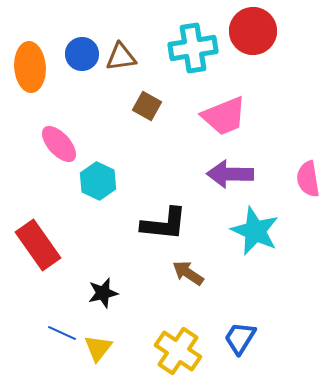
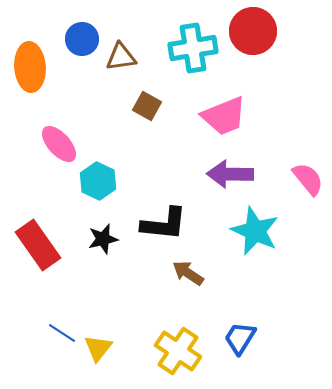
blue circle: moved 15 px up
pink semicircle: rotated 150 degrees clockwise
black star: moved 54 px up
blue line: rotated 8 degrees clockwise
